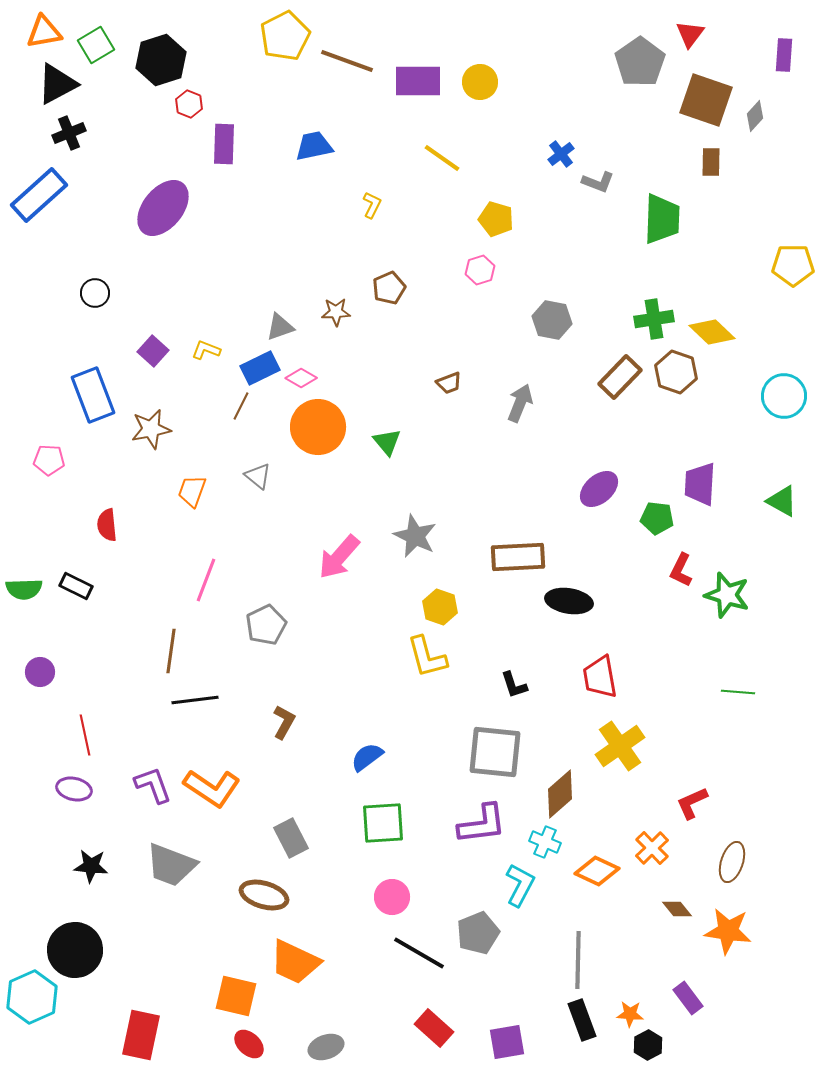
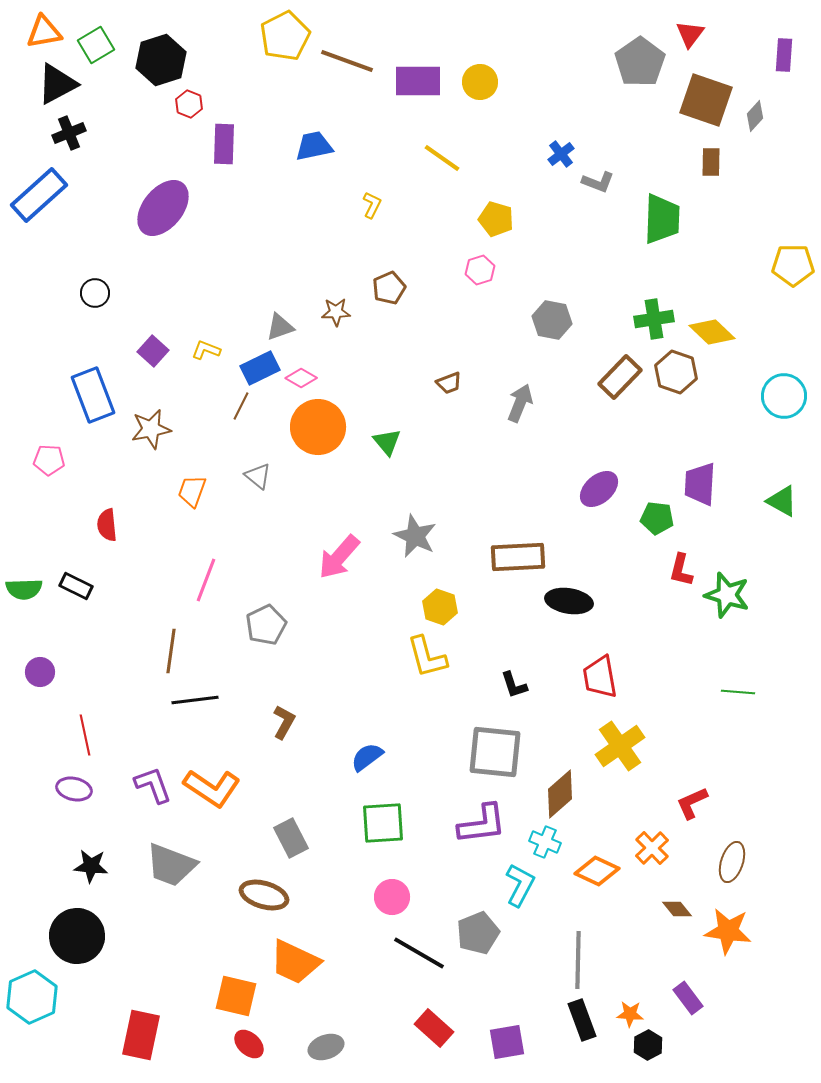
red L-shape at (681, 570): rotated 12 degrees counterclockwise
black circle at (75, 950): moved 2 px right, 14 px up
